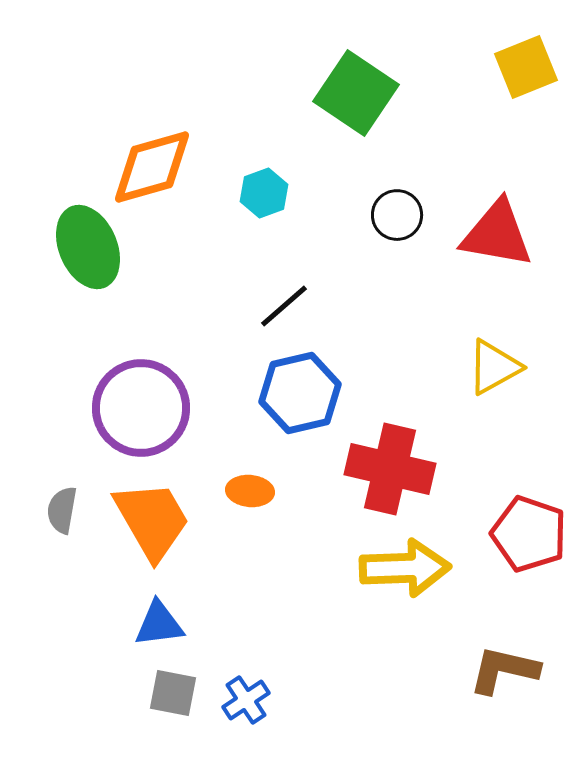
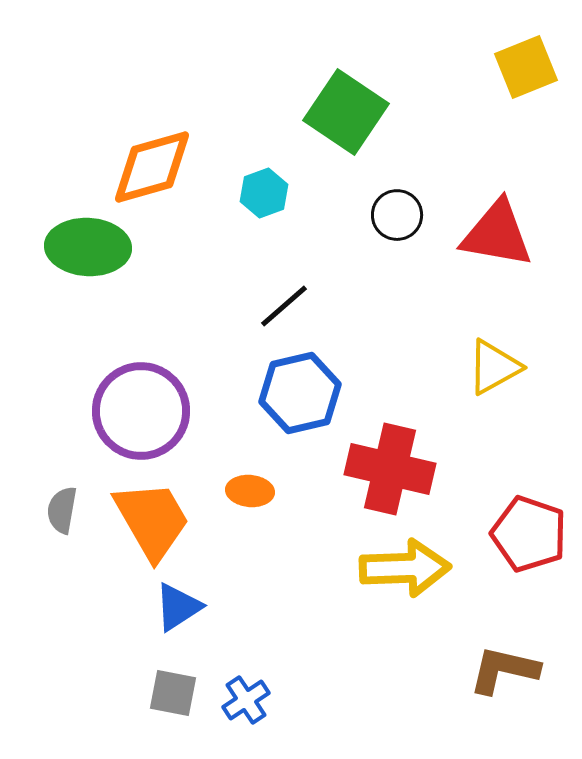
green square: moved 10 px left, 19 px down
green ellipse: rotated 64 degrees counterclockwise
purple circle: moved 3 px down
blue triangle: moved 19 px right, 17 px up; rotated 26 degrees counterclockwise
